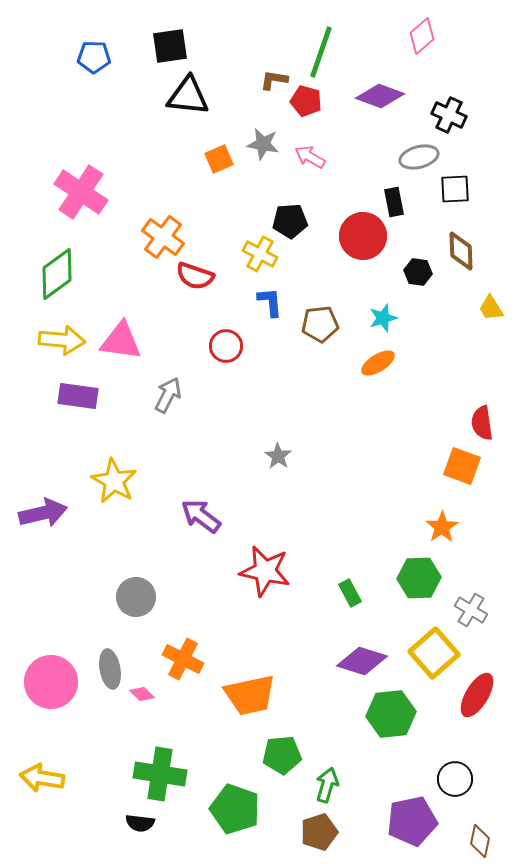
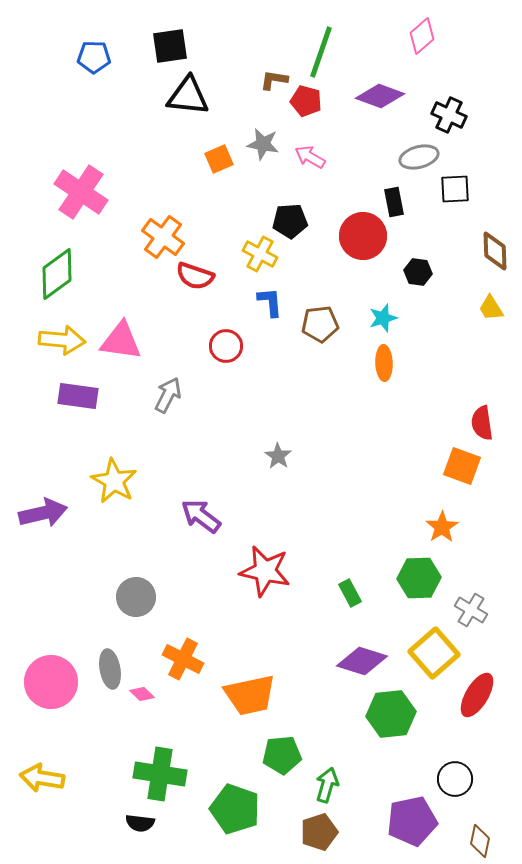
brown diamond at (461, 251): moved 34 px right
orange ellipse at (378, 363): moved 6 px right; rotated 60 degrees counterclockwise
